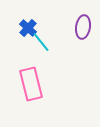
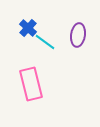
purple ellipse: moved 5 px left, 8 px down
cyan line: moved 4 px right; rotated 15 degrees counterclockwise
